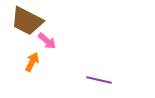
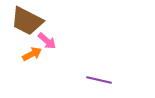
orange arrow: moved 8 px up; rotated 36 degrees clockwise
